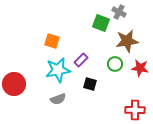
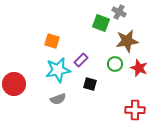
red star: moved 1 px left; rotated 12 degrees clockwise
